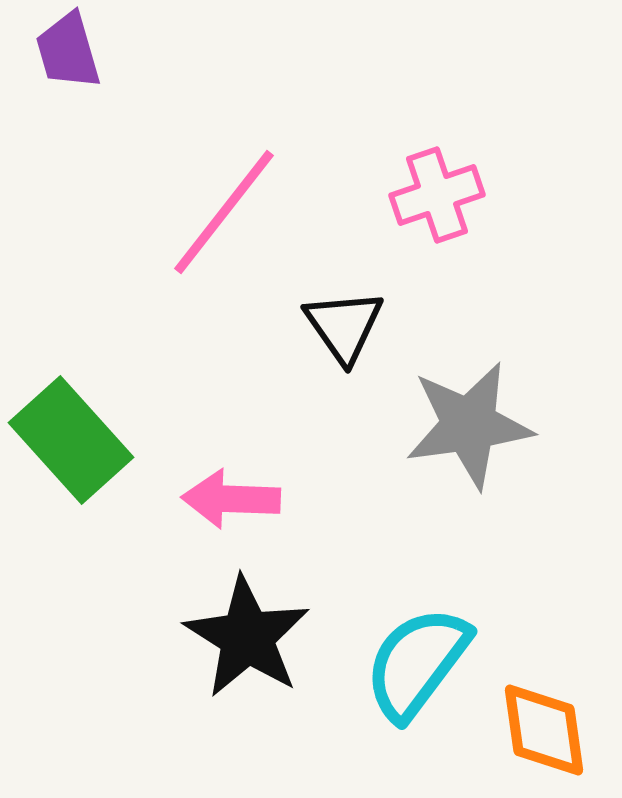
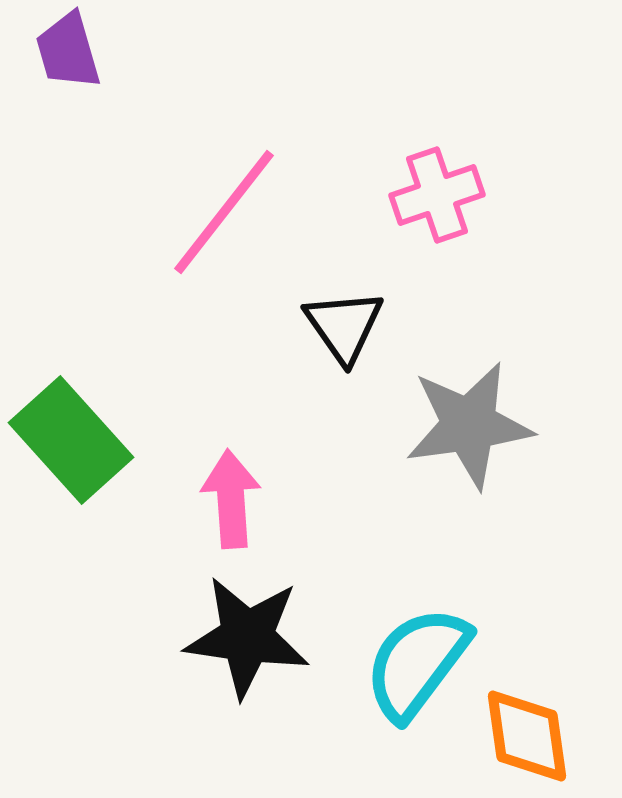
pink arrow: rotated 84 degrees clockwise
black star: rotated 24 degrees counterclockwise
orange diamond: moved 17 px left, 6 px down
